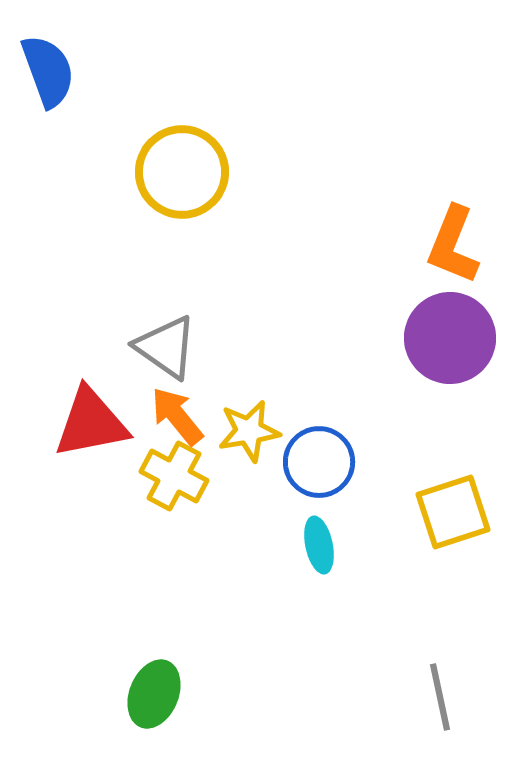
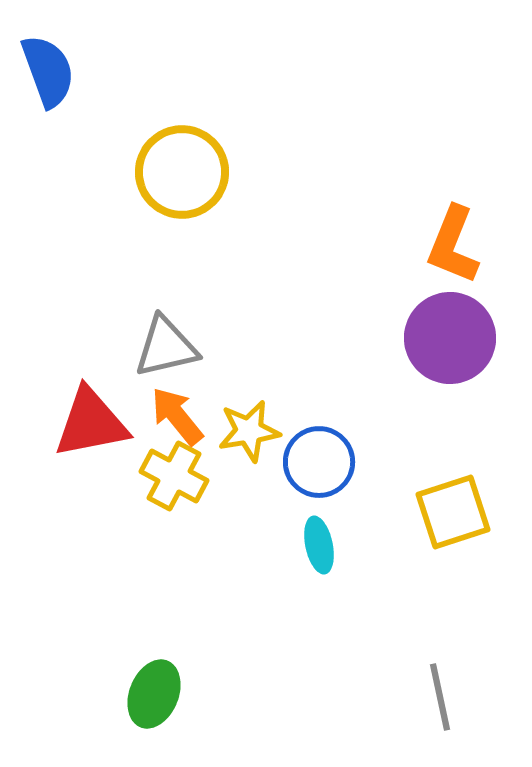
gray triangle: rotated 48 degrees counterclockwise
